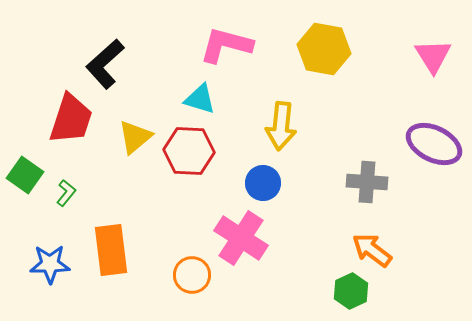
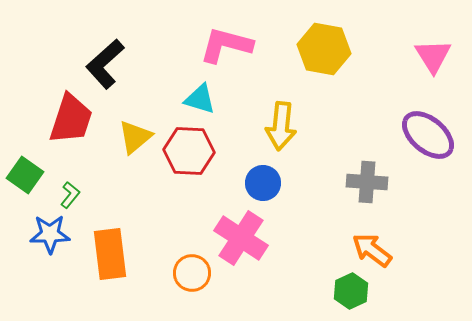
purple ellipse: moved 6 px left, 9 px up; rotated 14 degrees clockwise
green L-shape: moved 4 px right, 2 px down
orange rectangle: moved 1 px left, 4 px down
blue star: moved 30 px up
orange circle: moved 2 px up
